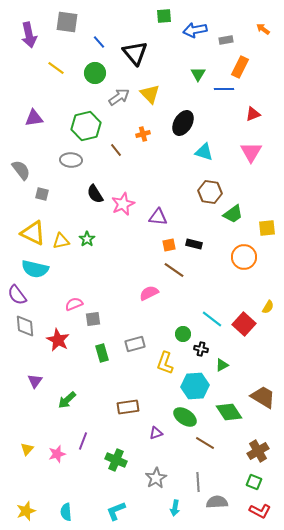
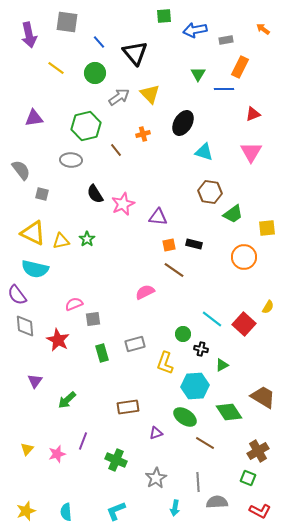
pink semicircle at (149, 293): moved 4 px left, 1 px up
green square at (254, 482): moved 6 px left, 4 px up
